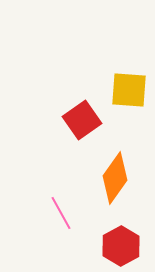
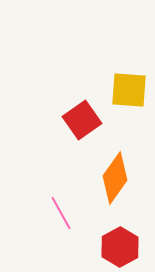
red hexagon: moved 1 px left, 1 px down
